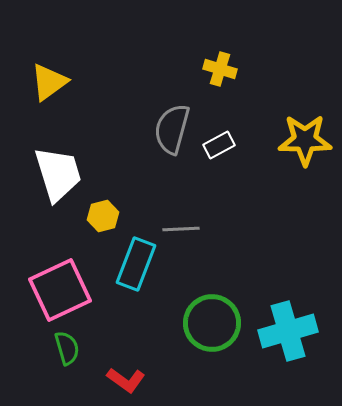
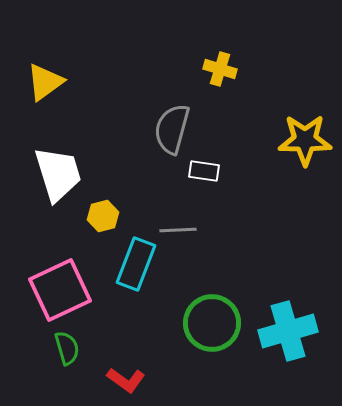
yellow triangle: moved 4 px left
white rectangle: moved 15 px left, 26 px down; rotated 36 degrees clockwise
gray line: moved 3 px left, 1 px down
